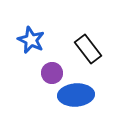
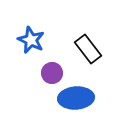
blue ellipse: moved 3 px down
